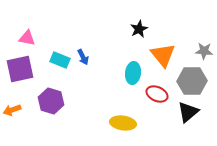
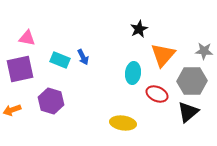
orange triangle: rotated 20 degrees clockwise
